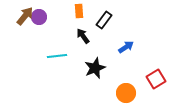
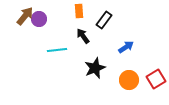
purple circle: moved 2 px down
cyan line: moved 6 px up
orange circle: moved 3 px right, 13 px up
